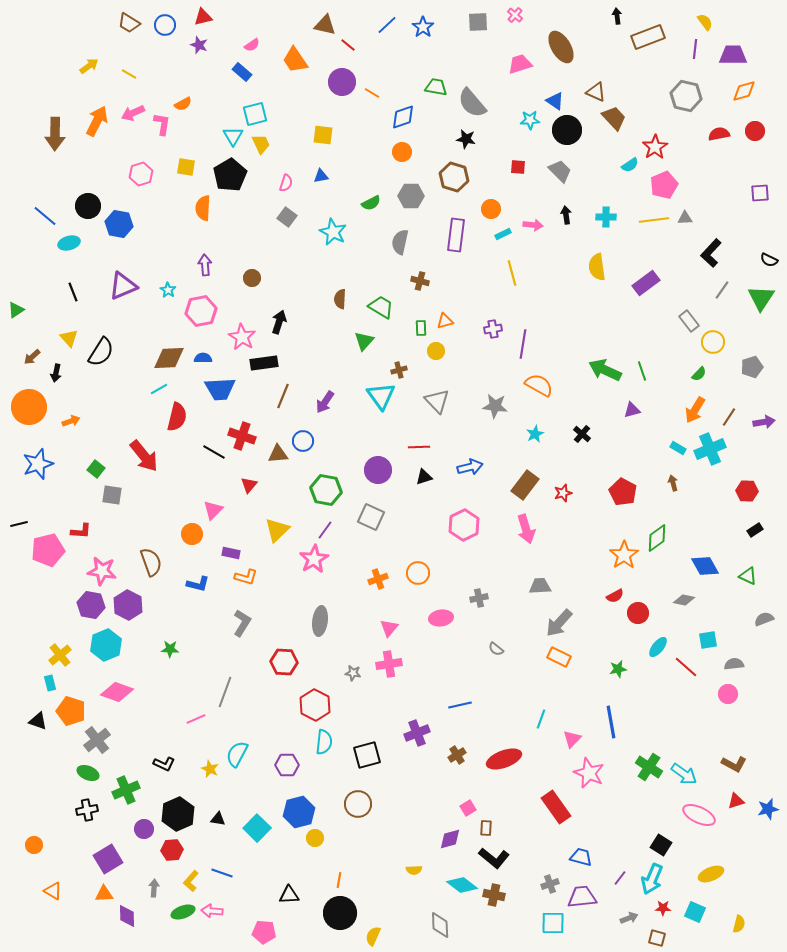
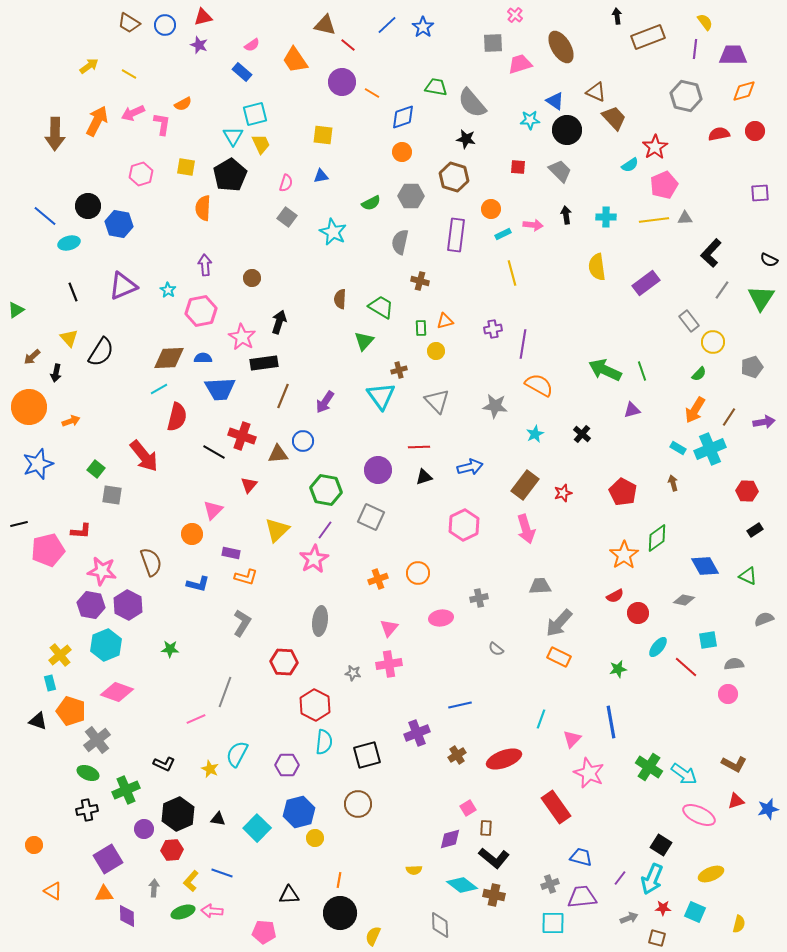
gray square at (478, 22): moved 15 px right, 21 px down
